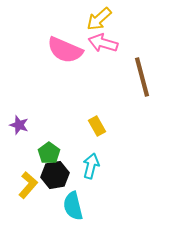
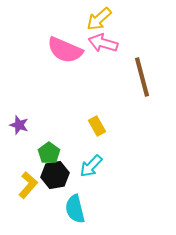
cyan arrow: rotated 150 degrees counterclockwise
cyan semicircle: moved 2 px right, 3 px down
